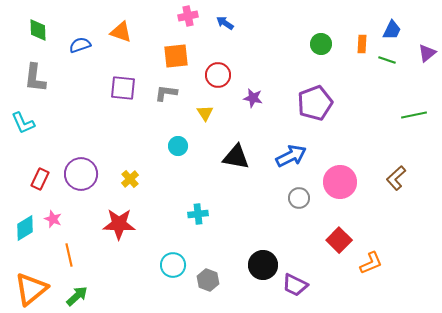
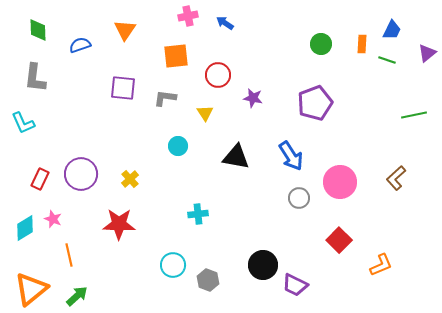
orange triangle at (121, 32): moved 4 px right, 2 px up; rotated 45 degrees clockwise
gray L-shape at (166, 93): moved 1 px left, 5 px down
blue arrow at (291, 156): rotated 84 degrees clockwise
orange L-shape at (371, 263): moved 10 px right, 2 px down
